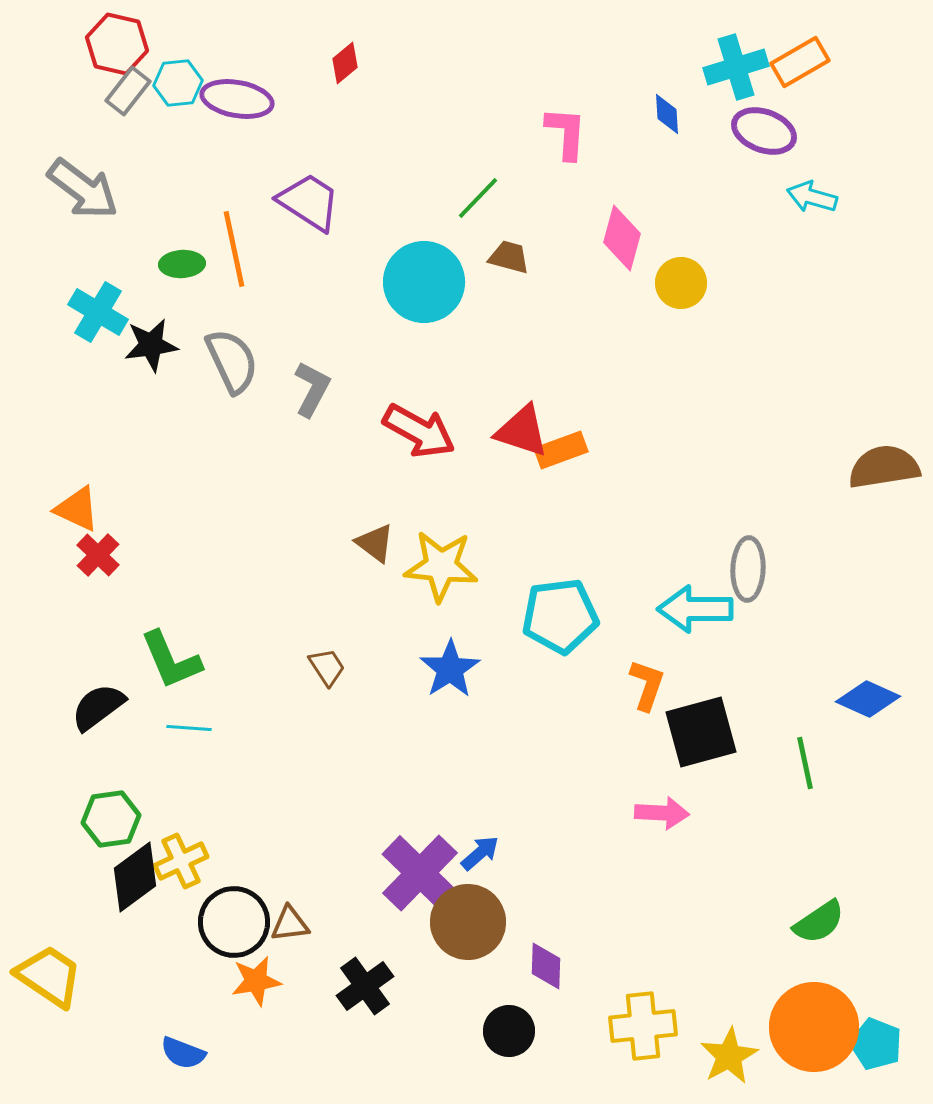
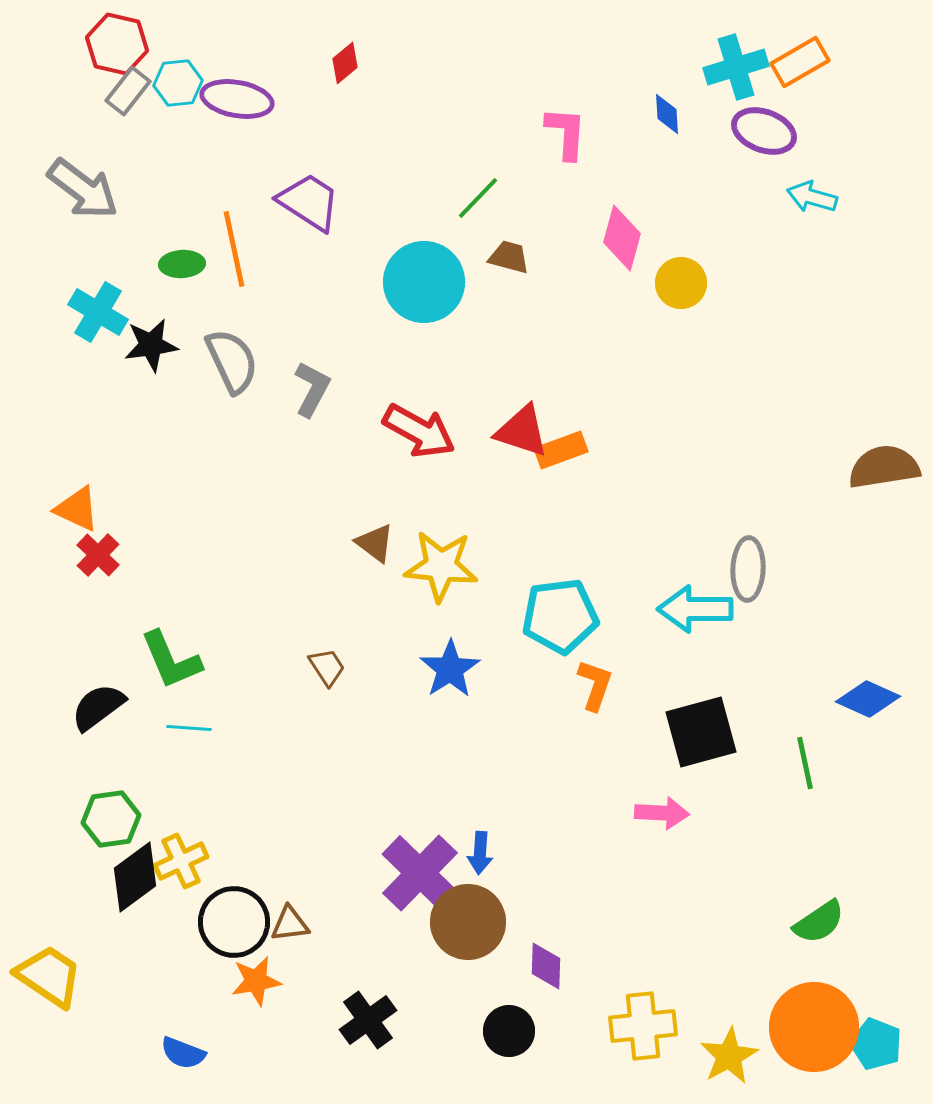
orange L-shape at (647, 685): moved 52 px left
blue arrow at (480, 853): rotated 135 degrees clockwise
black cross at (365, 986): moved 3 px right, 34 px down
